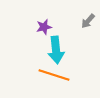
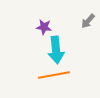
purple star: rotated 21 degrees clockwise
orange line: rotated 28 degrees counterclockwise
